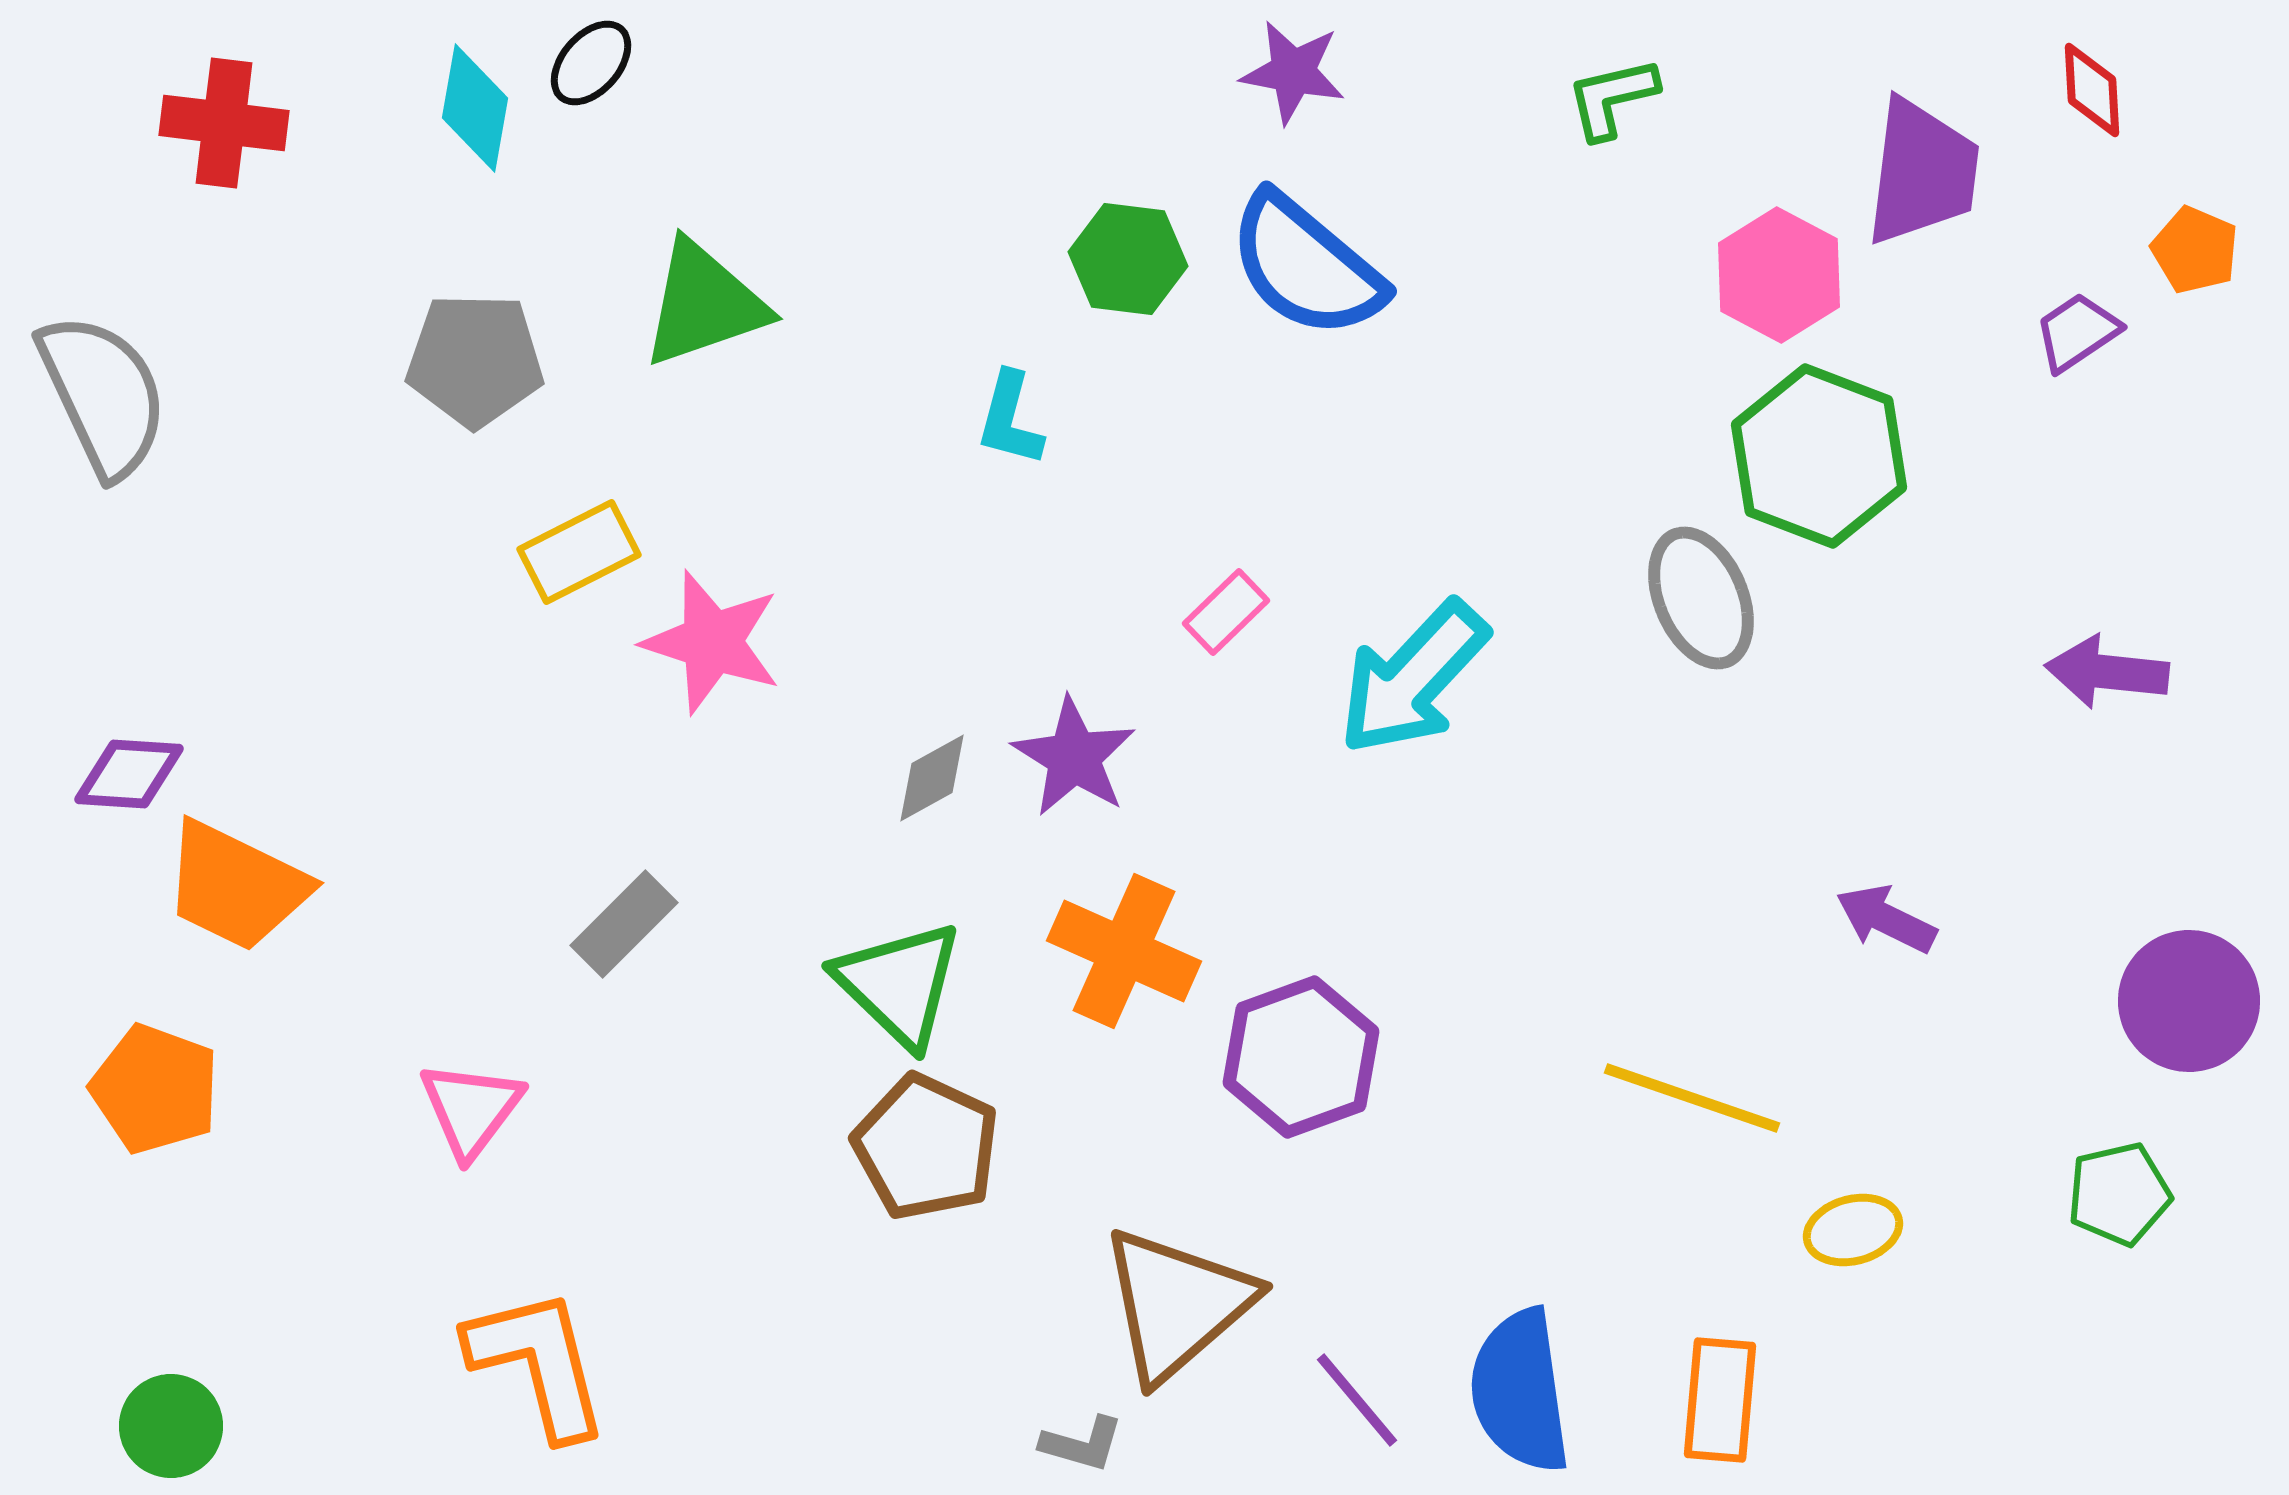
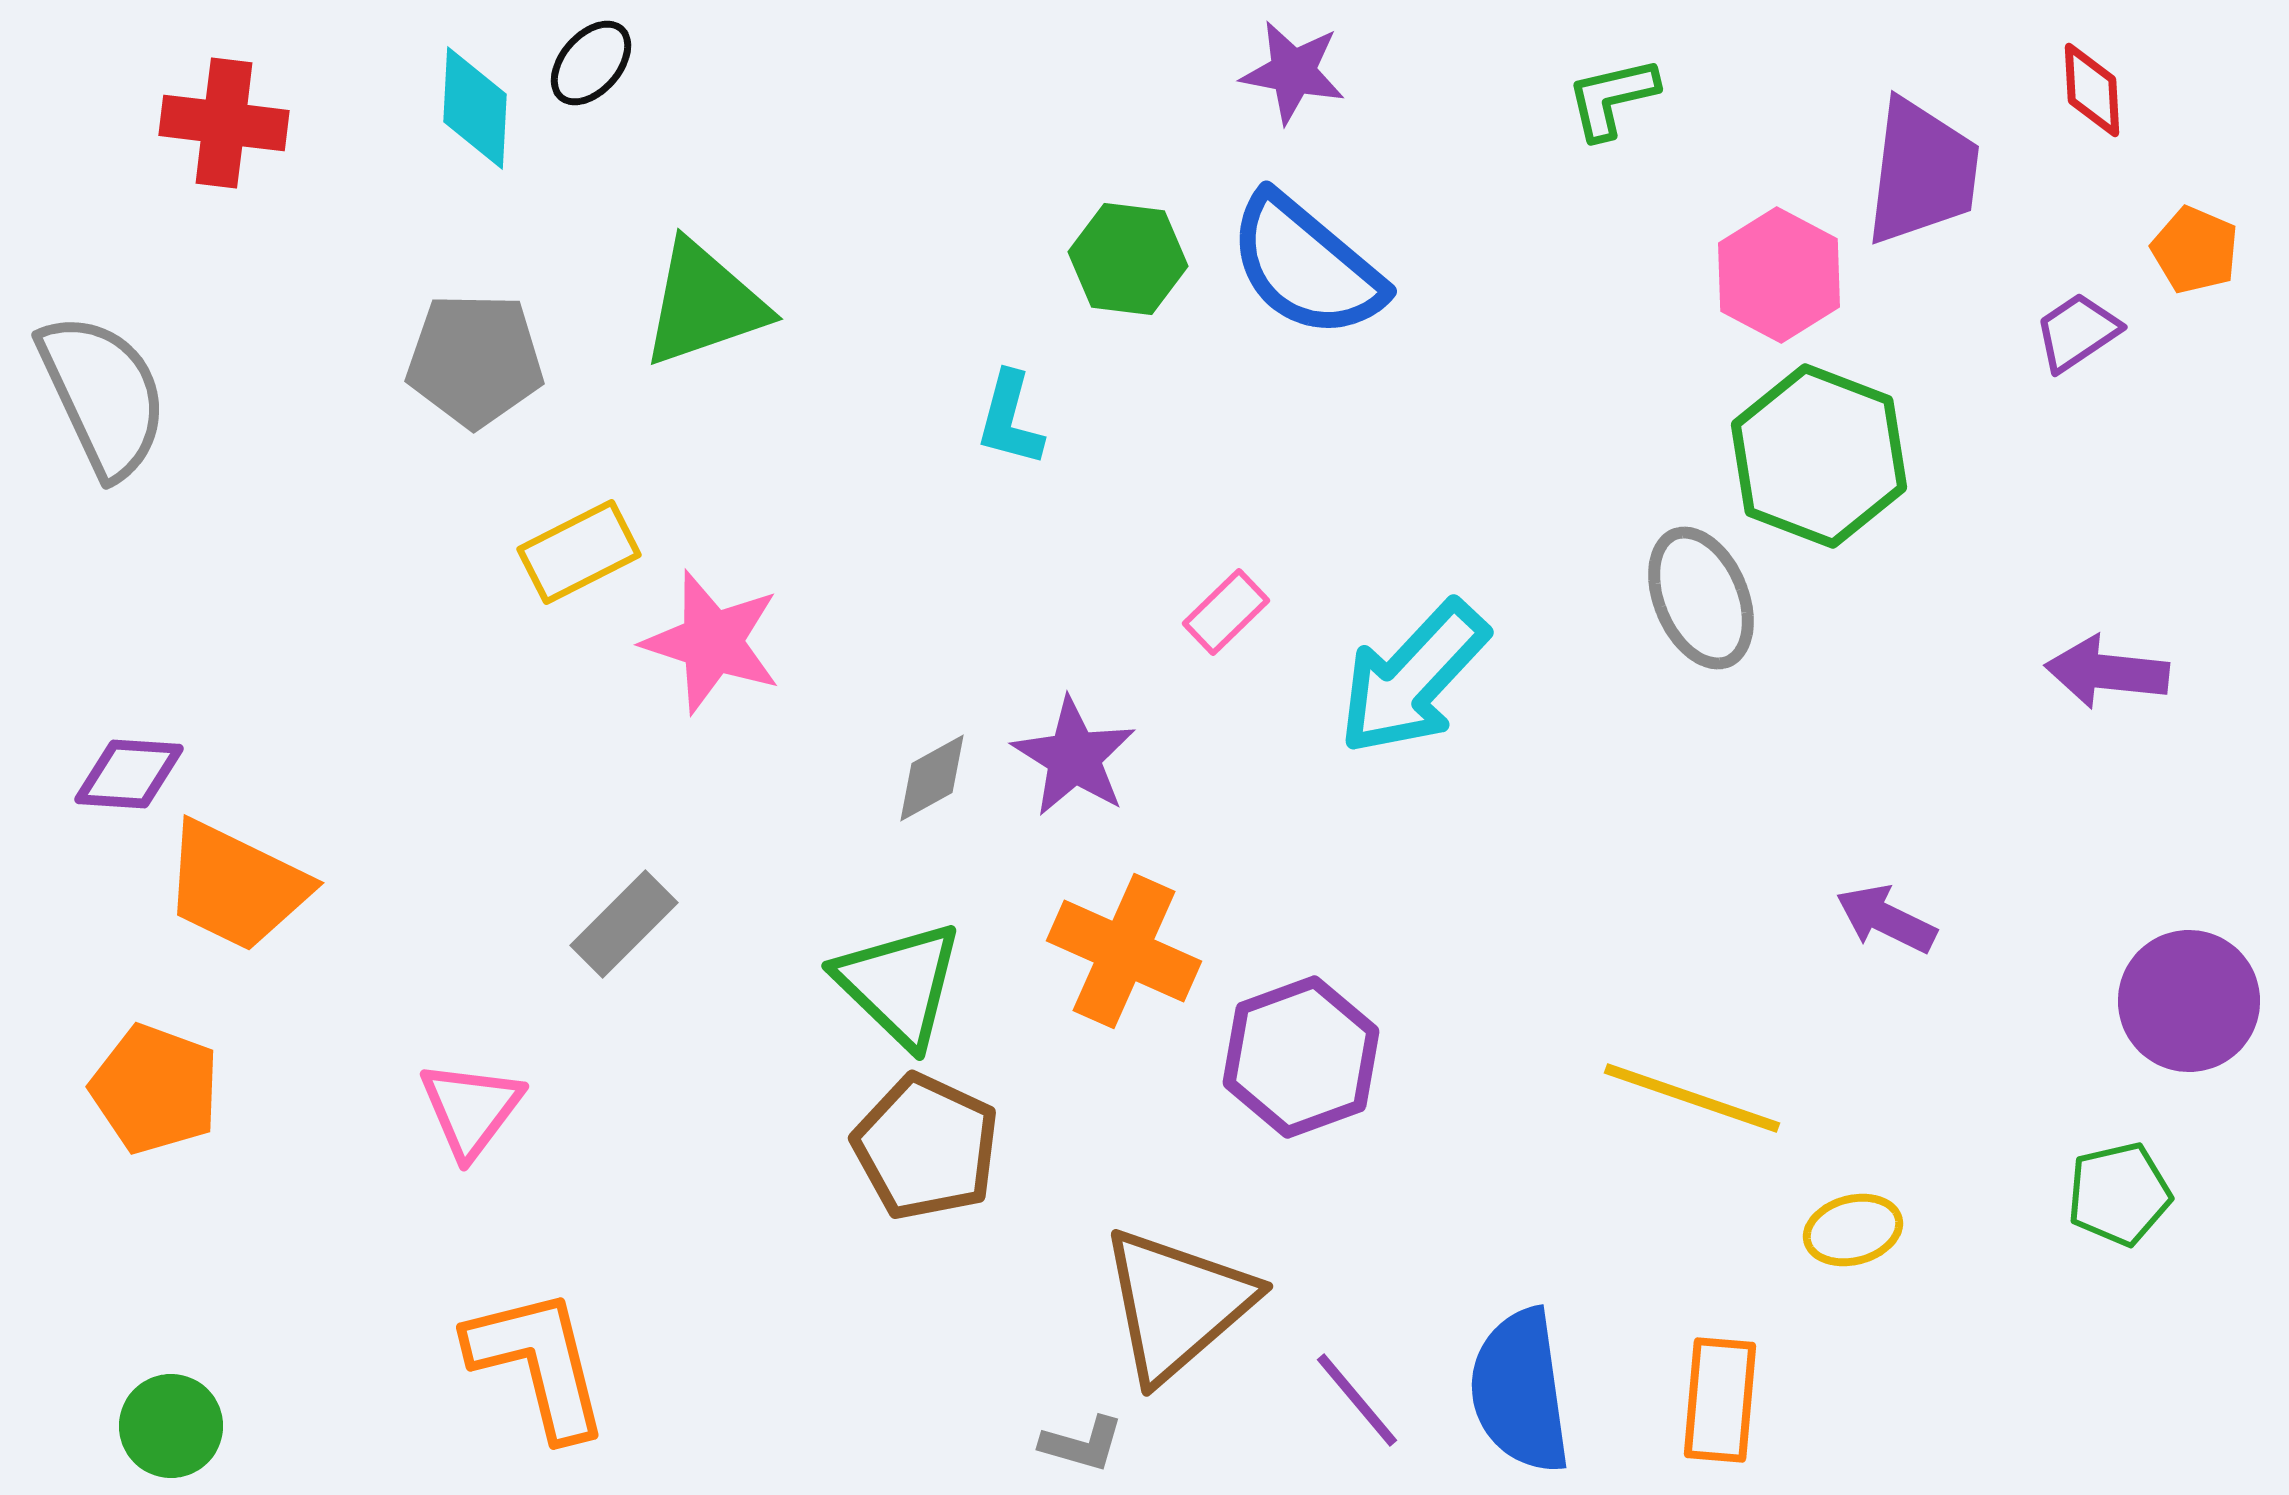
cyan diamond at (475, 108): rotated 7 degrees counterclockwise
